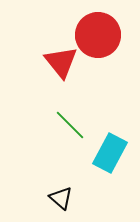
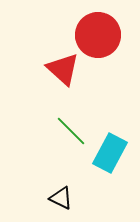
red triangle: moved 2 px right, 7 px down; rotated 9 degrees counterclockwise
green line: moved 1 px right, 6 px down
black triangle: rotated 15 degrees counterclockwise
